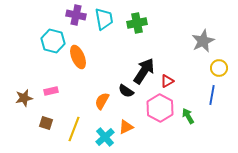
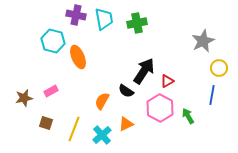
pink rectangle: rotated 16 degrees counterclockwise
orange triangle: moved 3 px up
cyan cross: moved 3 px left, 2 px up
